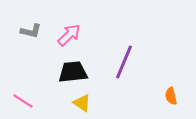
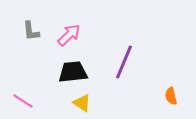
gray L-shape: rotated 70 degrees clockwise
